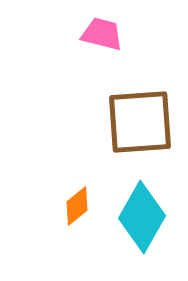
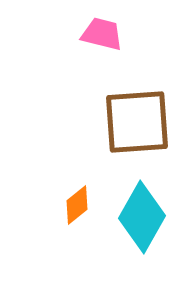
brown square: moved 3 px left
orange diamond: moved 1 px up
